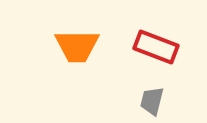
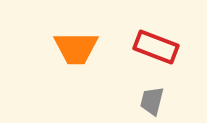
orange trapezoid: moved 1 px left, 2 px down
